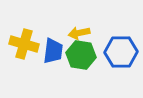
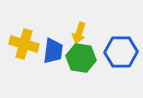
yellow arrow: rotated 60 degrees counterclockwise
green hexagon: moved 3 px down
